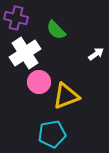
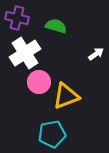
purple cross: moved 1 px right
green semicircle: moved 4 px up; rotated 150 degrees clockwise
